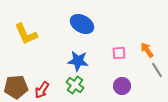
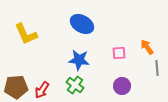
orange arrow: moved 3 px up
blue star: moved 1 px right, 1 px up
gray line: moved 2 px up; rotated 28 degrees clockwise
